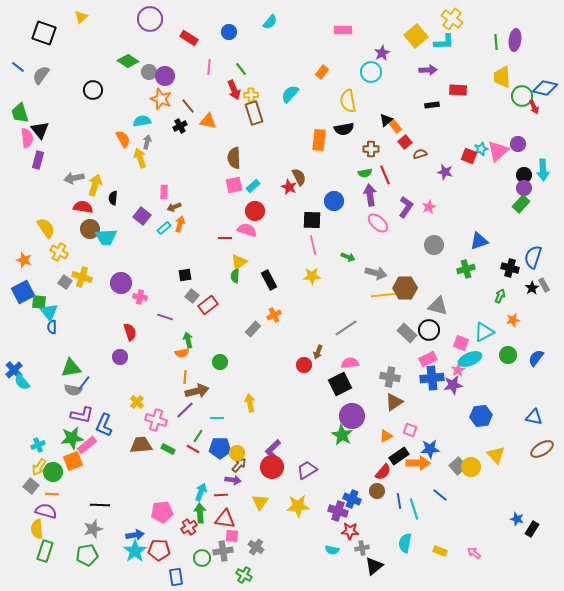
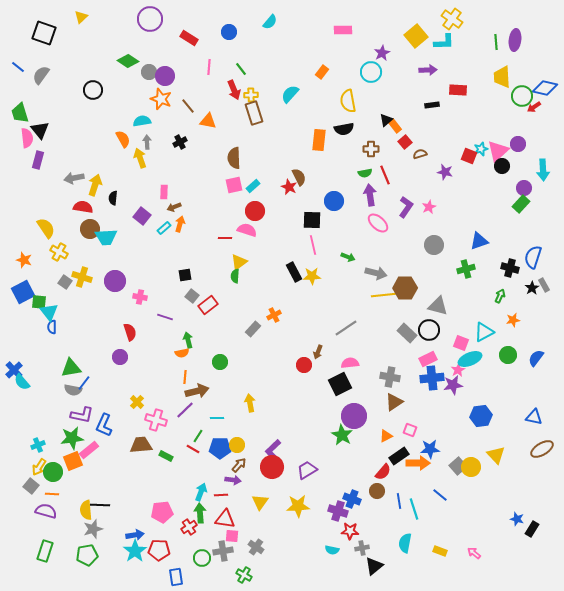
red arrow at (534, 107): rotated 80 degrees clockwise
black cross at (180, 126): moved 16 px down
gray arrow at (147, 142): rotated 16 degrees counterclockwise
black circle at (524, 175): moved 22 px left, 9 px up
black rectangle at (269, 280): moved 25 px right, 8 px up
purple circle at (121, 283): moved 6 px left, 2 px up
purple circle at (352, 416): moved 2 px right
pink rectangle at (87, 445): moved 2 px right, 5 px down
green rectangle at (168, 449): moved 2 px left, 7 px down
yellow circle at (237, 453): moved 8 px up
yellow semicircle at (37, 529): moved 49 px right, 19 px up
